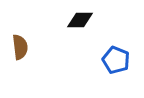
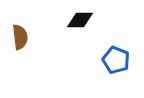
brown semicircle: moved 10 px up
